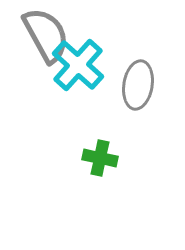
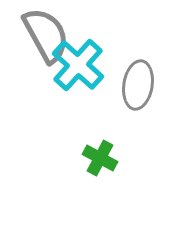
green cross: rotated 16 degrees clockwise
